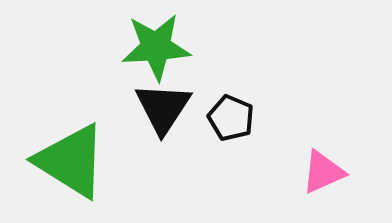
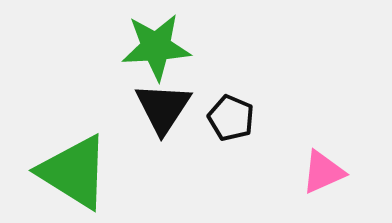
green triangle: moved 3 px right, 11 px down
